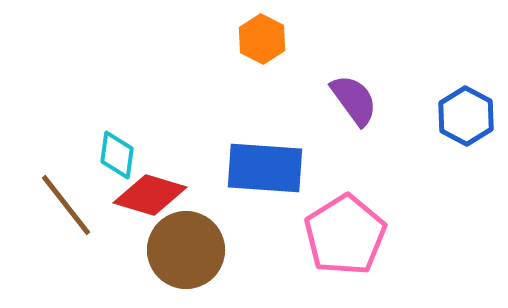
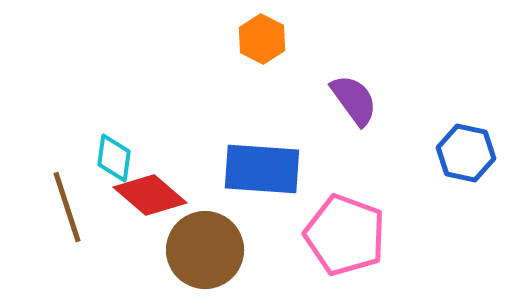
blue hexagon: moved 37 px down; rotated 16 degrees counterclockwise
cyan diamond: moved 3 px left, 3 px down
blue rectangle: moved 3 px left, 1 px down
red diamond: rotated 24 degrees clockwise
brown line: moved 1 px right, 2 px down; rotated 20 degrees clockwise
pink pentagon: rotated 20 degrees counterclockwise
brown circle: moved 19 px right
